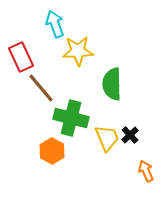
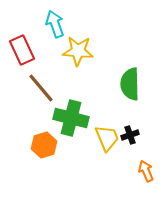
yellow star: rotated 8 degrees clockwise
red rectangle: moved 1 px right, 7 px up
green semicircle: moved 18 px right
black cross: rotated 24 degrees clockwise
orange hexagon: moved 8 px left, 6 px up; rotated 15 degrees clockwise
